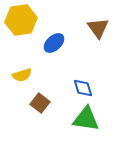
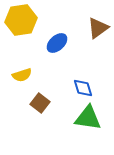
brown triangle: rotated 30 degrees clockwise
blue ellipse: moved 3 px right
green triangle: moved 2 px right, 1 px up
